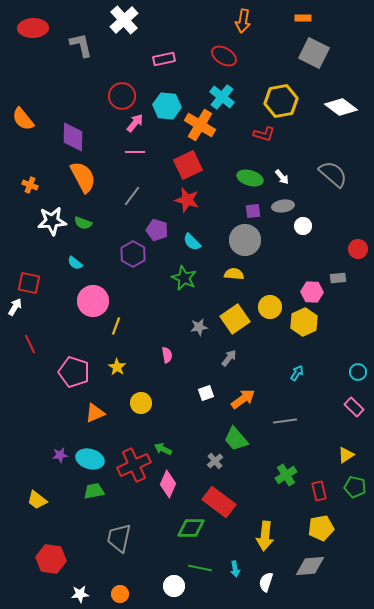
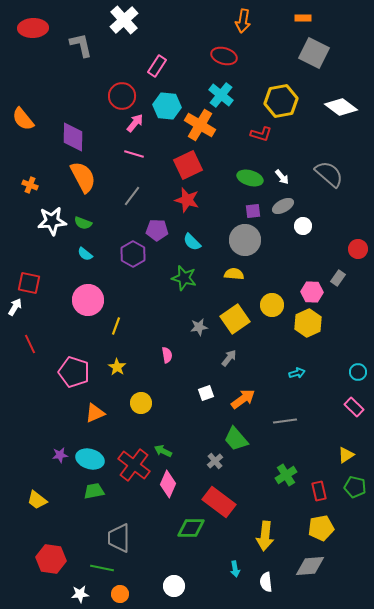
red ellipse at (224, 56): rotated 15 degrees counterclockwise
pink rectangle at (164, 59): moved 7 px left, 7 px down; rotated 45 degrees counterclockwise
cyan cross at (222, 97): moved 1 px left, 2 px up
red L-shape at (264, 134): moved 3 px left
pink line at (135, 152): moved 1 px left, 2 px down; rotated 18 degrees clockwise
gray semicircle at (333, 174): moved 4 px left
gray ellipse at (283, 206): rotated 20 degrees counterclockwise
purple pentagon at (157, 230): rotated 15 degrees counterclockwise
cyan semicircle at (75, 263): moved 10 px right, 9 px up
green star at (184, 278): rotated 10 degrees counterclockwise
gray rectangle at (338, 278): rotated 49 degrees counterclockwise
pink circle at (93, 301): moved 5 px left, 1 px up
yellow circle at (270, 307): moved 2 px right, 2 px up
yellow hexagon at (304, 322): moved 4 px right, 1 px down
cyan arrow at (297, 373): rotated 42 degrees clockwise
green arrow at (163, 449): moved 2 px down
red cross at (134, 465): rotated 28 degrees counterclockwise
gray trapezoid at (119, 538): rotated 12 degrees counterclockwise
green line at (200, 568): moved 98 px left
white semicircle at (266, 582): rotated 24 degrees counterclockwise
